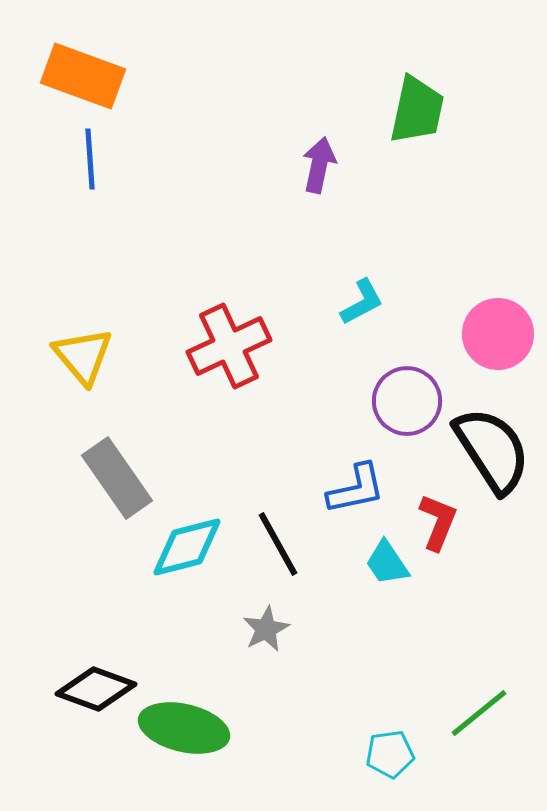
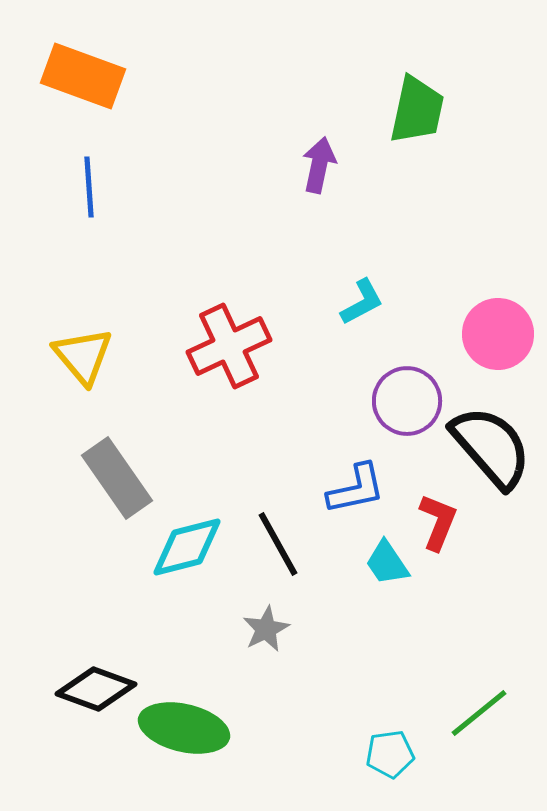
blue line: moved 1 px left, 28 px down
black semicircle: moved 1 px left, 3 px up; rotated 8 degrees counterclockwise
